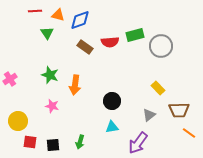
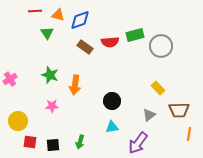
pink star: rotated 16 degrees counterclockwise
orange line: moved 1 px down; rotated 64 degrees clockwise
